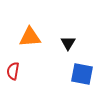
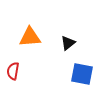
black triangle: rotated 21 degrees clockwise
